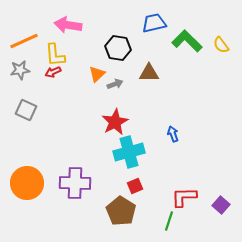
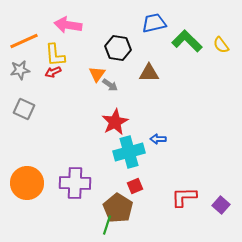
orange triangle: rotated 12 degrees counterclockwise
gray arrow: moved 5 px left, 1 px down; rotated 56 degrees clockwise
gray square: moved 2 px left, 1 px up
blue arrow: moved 15 px left, 5 px down; rotated 70 degrees counterclockwise
brown pentagon: moved 3 px left, 3 px up
green line: moved 62 px left, 4 px down
